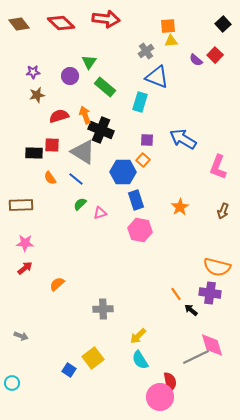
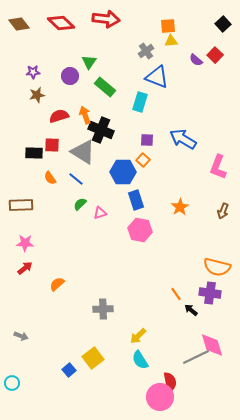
blue square at (69, 370): rotated 16 degrees clockwise
